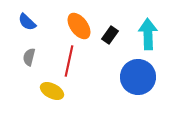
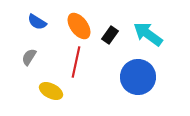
blue semicircle: moved 10 px right; rotated 12 degrees counterclockwise
cyan arrow: rotated 52 degrees counterclockwise
gray semicircle: rotated 18 degrees clockwise
red line: moved 7 px right, 1 px down
yellow ellipse: moved 1 px left
